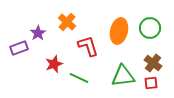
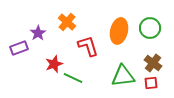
green line: moved 6 px left
